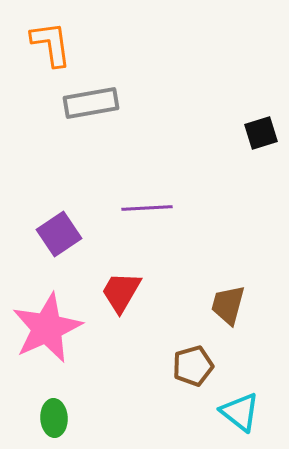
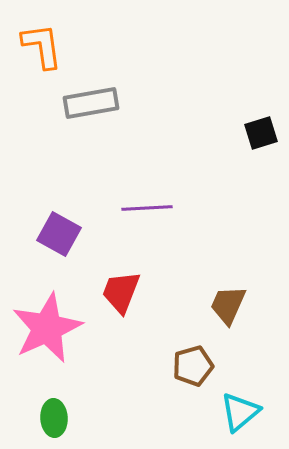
orange L-shape: moved 9 px left, 2 px down
purple square: rotated 27 degrees counterclockwise
red trapezoid: rotated 9 degrees counterclockwise
brown trapezoid: rotated 9 degrees clockwise
cyan triangle: rotated 42 degrees clockwise
